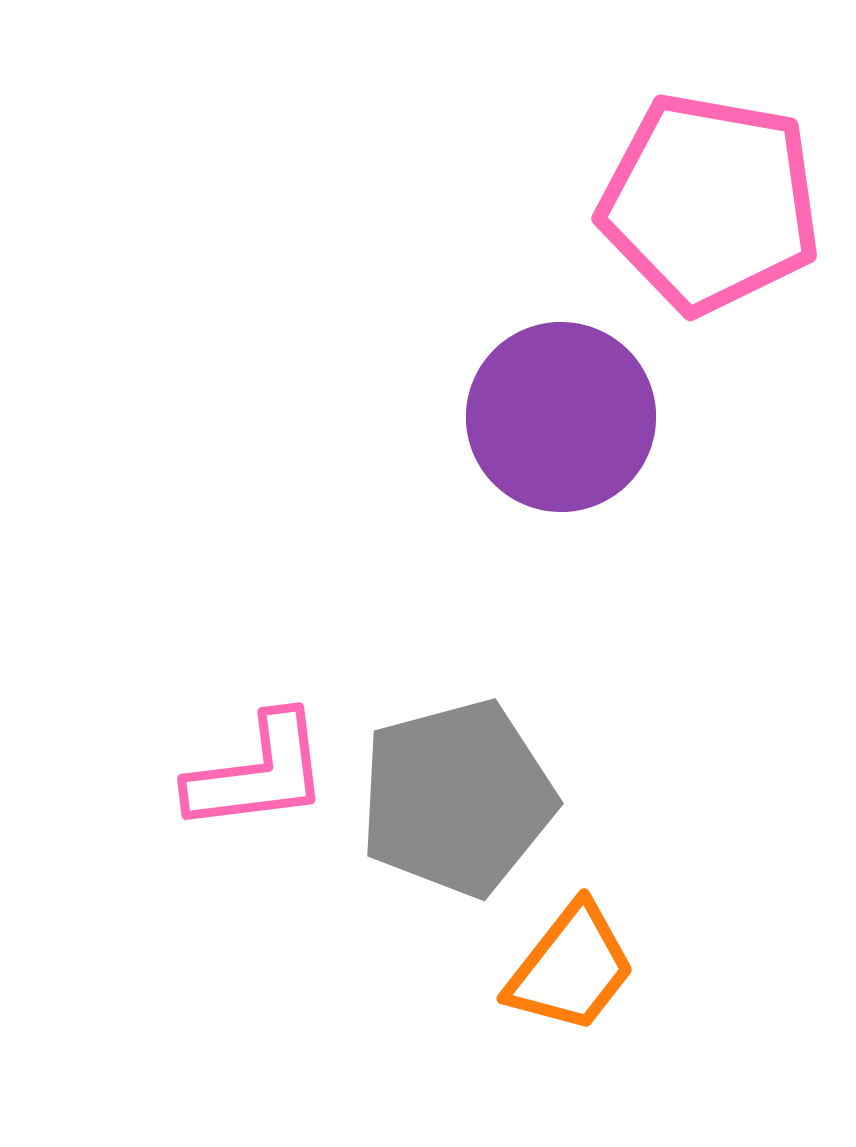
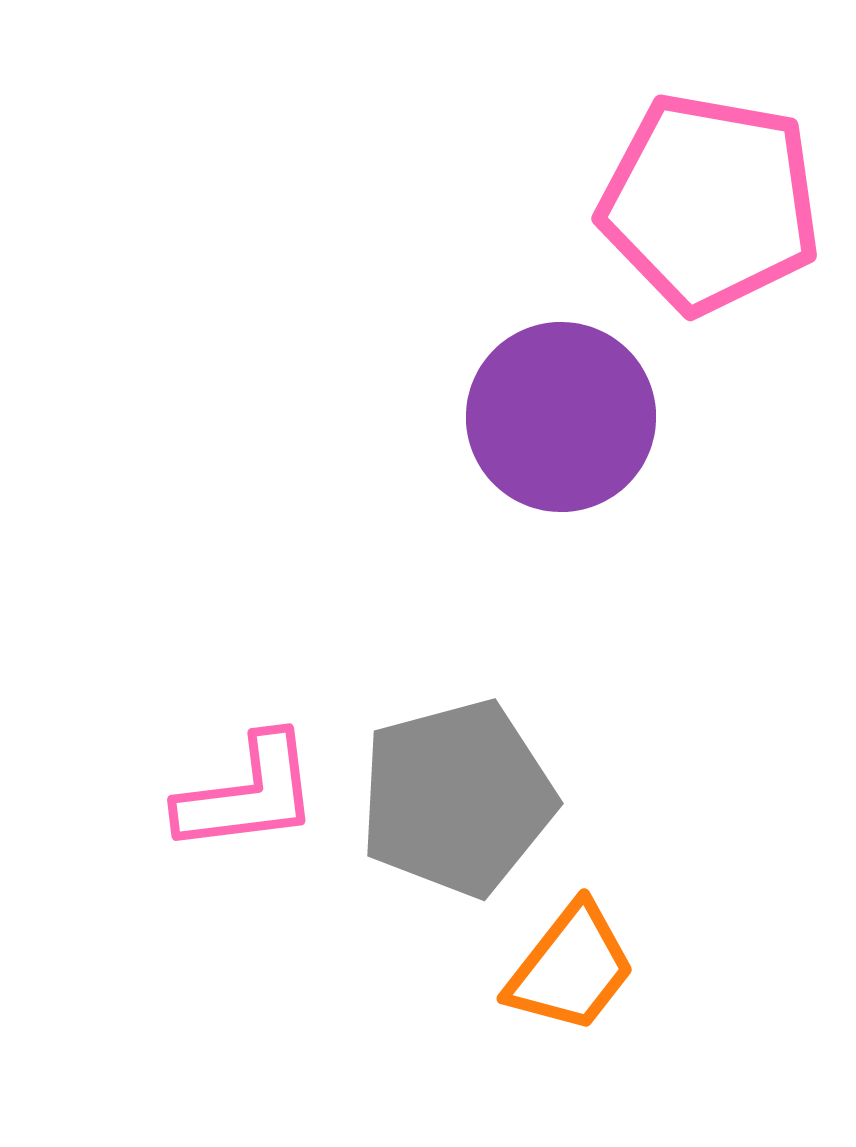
pink L-shape: moved 10 px left, 21 px down
